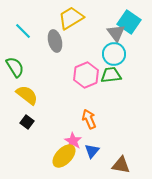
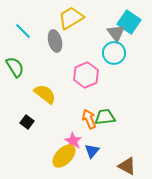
cyan circle: moved 1 px up
green trapezoid: moved 6 px left, 42 px down
yellow semicircle: moved 18 px right, 1 px up
brown triangle: moved 6 px right, 1 px down; rotated 18 degrees clockwise
